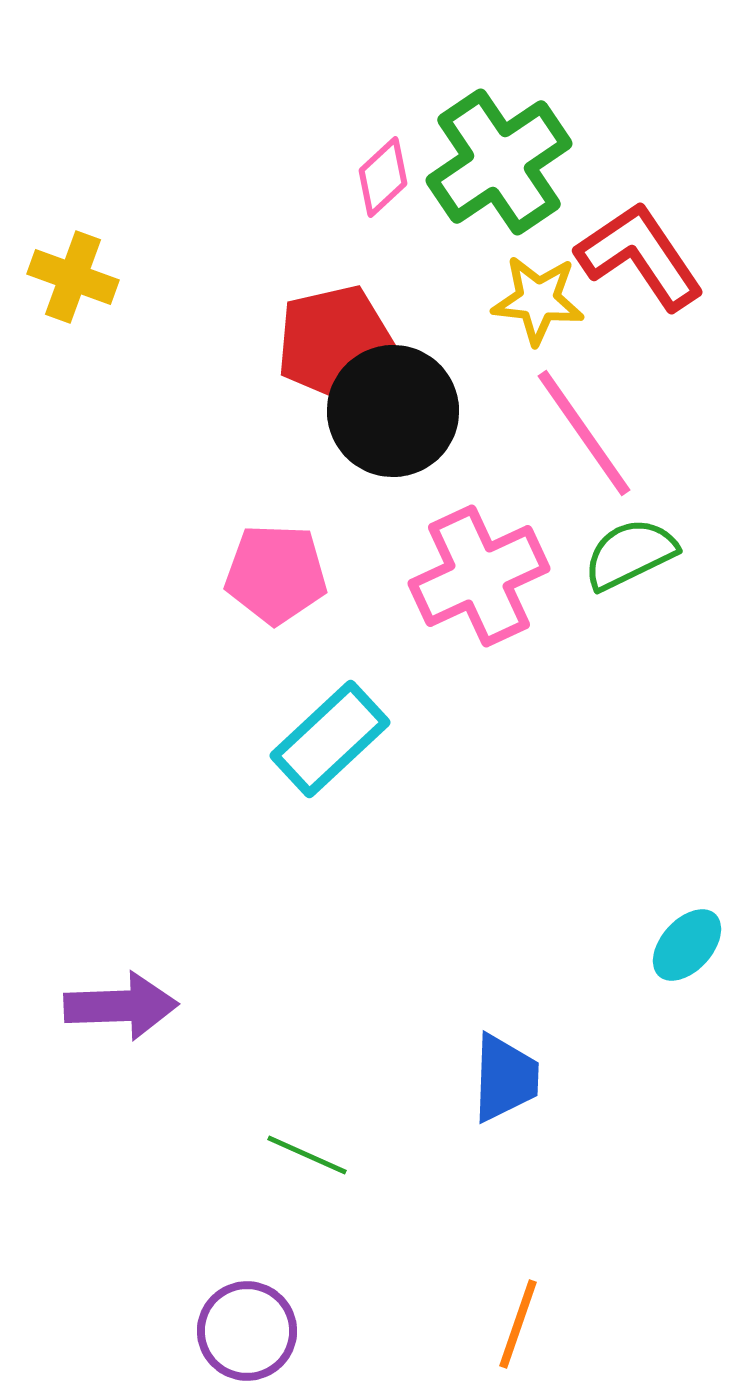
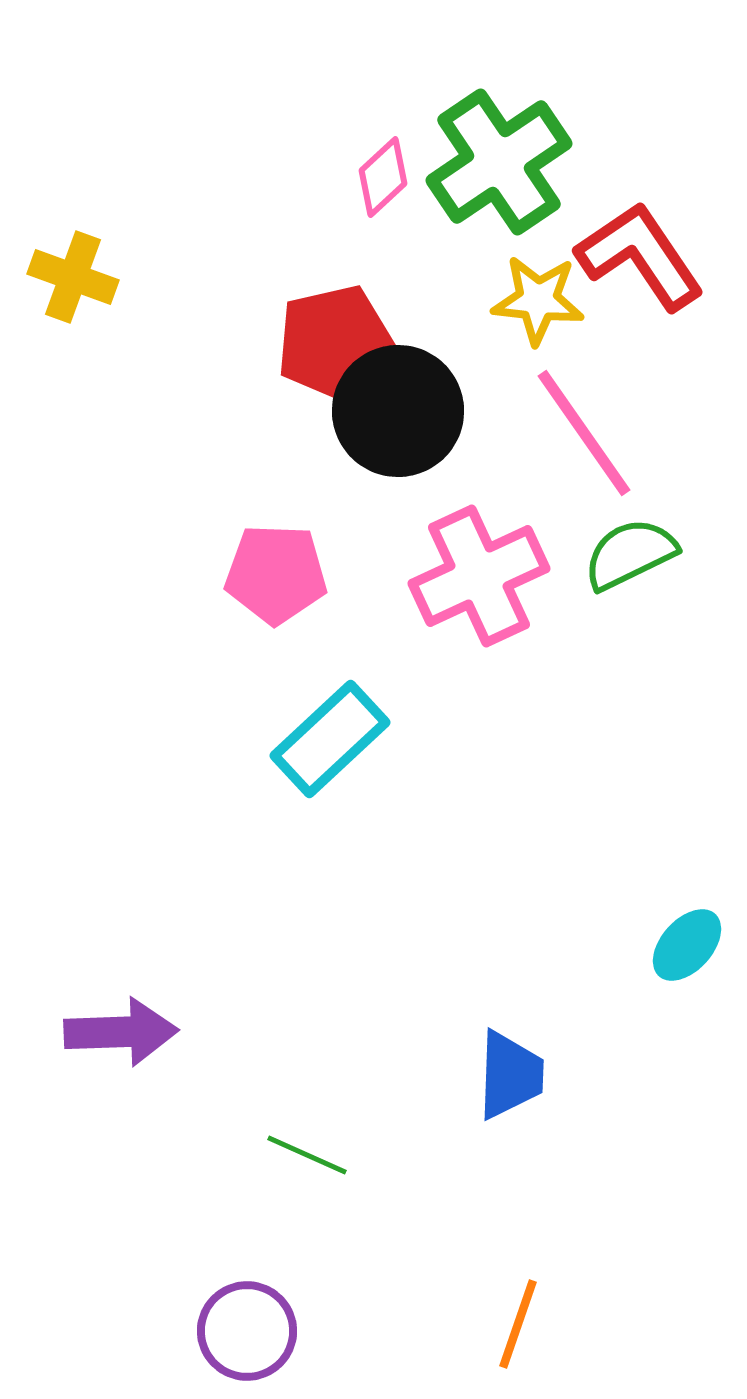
black circle: moved 5 px right
purple arrow: moved 26 px down
blue trapezoid: moved 5 px right, 3 px up
